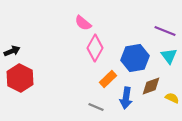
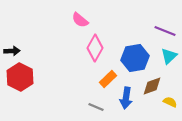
pink semicircle: moved 3 px left, 3 px up
black arrow: rotated 21 degrees clockwise
cyan triangle: rotated 24 degrees clockwise
red hexagon: moved 1 px up
brown diamond: moved 1 px right
yellow semicircle: moved 2 px left, 4 px down
